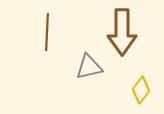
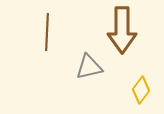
brown arrow: moved 2 px up
